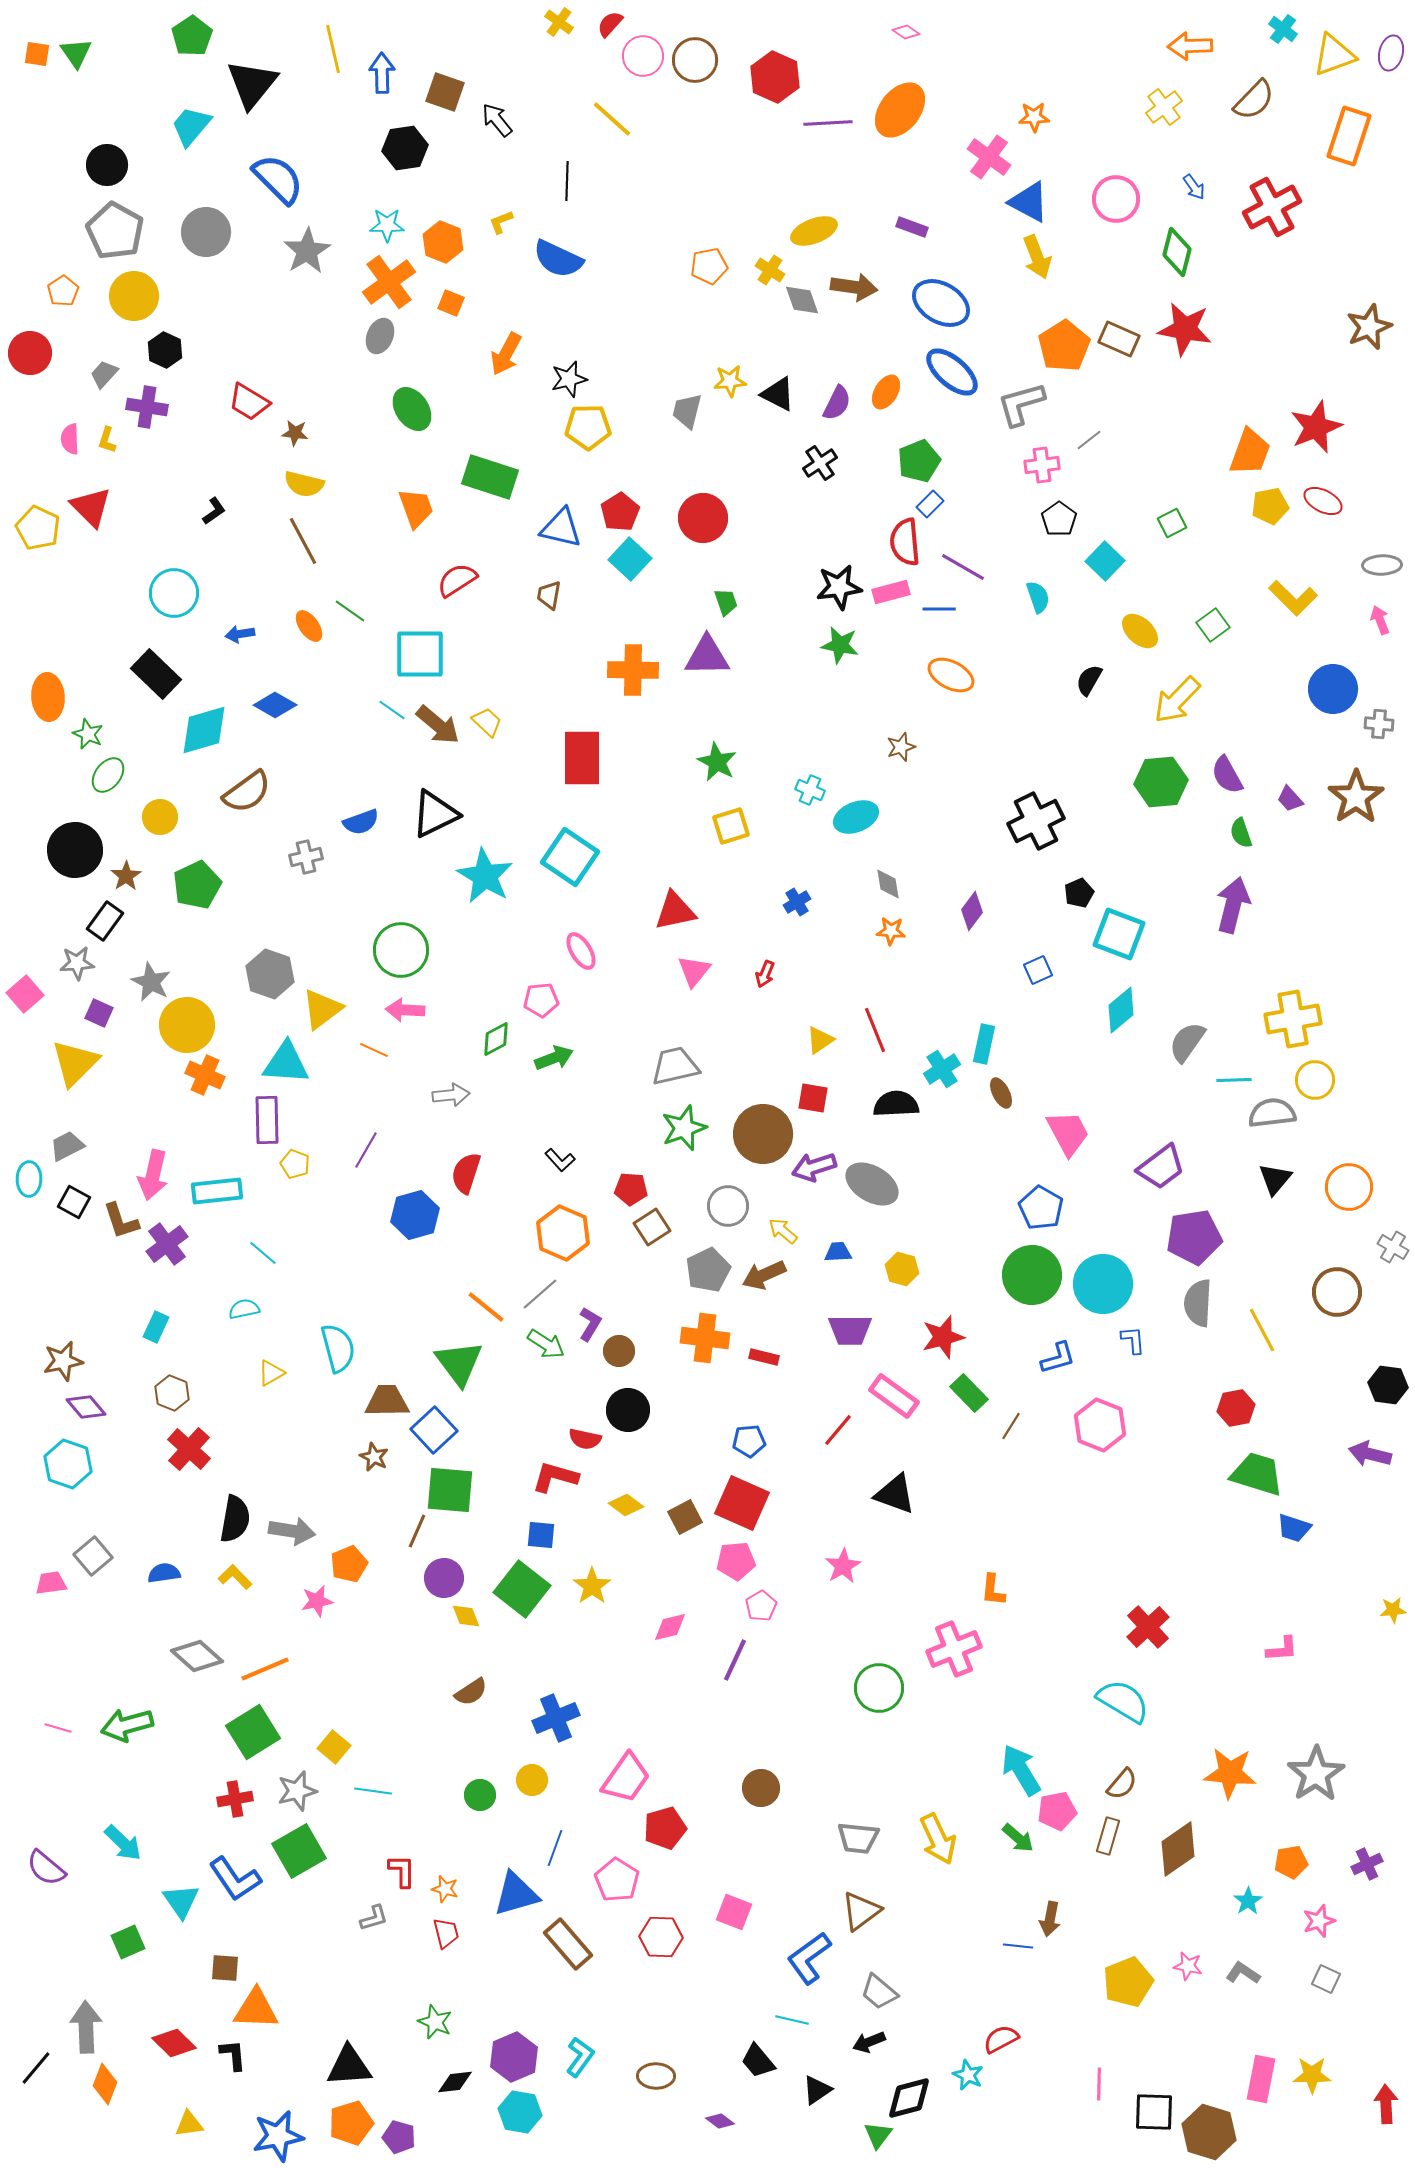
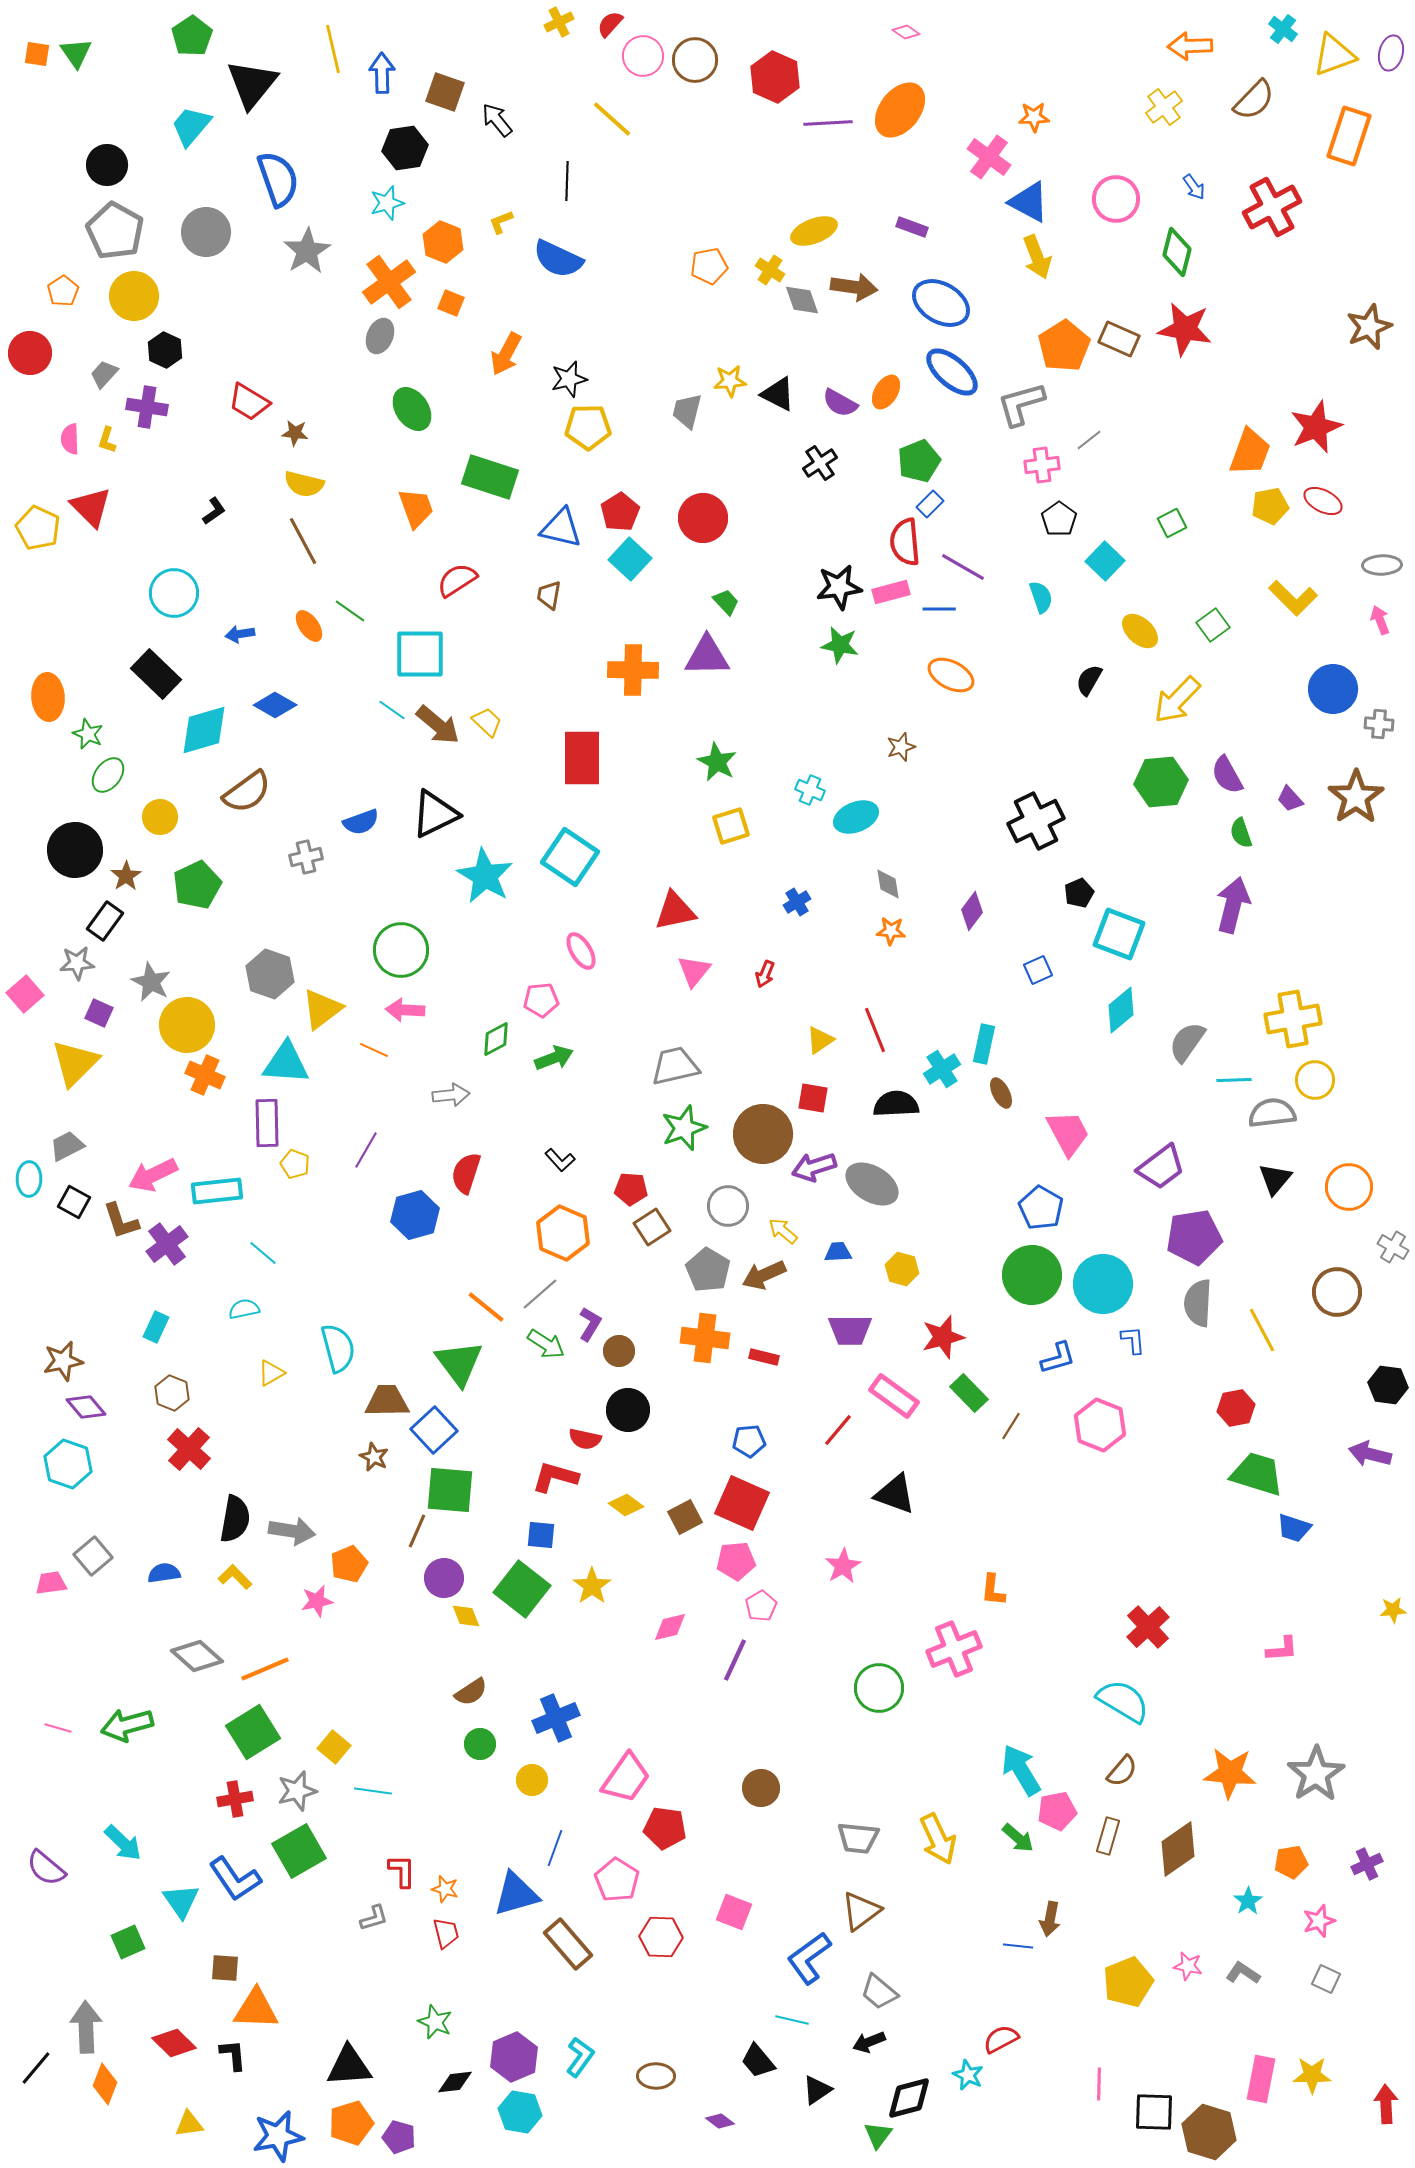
yellow cross at (559, 22): rotated 28 degrees clockwise
blue semicircle at (278, 179): rotated 26 degrees clockwise
cyan star at (387, 225): moved 22 px up; rotated 16 degrees counterclockwise
purple semicircle at (837, 403): moved 3 px right; rotated 93 degrees clockwise
cyan semicircle at (1038, 597): moved 3 px right
green trapezoid at (726, 602): rotated 24 degrees counterclockwise
purple rectangle at (267, 1120): moved 3 px down
pink arrow at (153, 1175): rotated 51 degrees clockwise
gray pentagon at (708, 1270): rotated 15 degrees counterclockwise
brown semicircle at (1122, 1784): moved 13 px up
green circle at (480, 1795): moved 51 px up
red pentagon at (665, 1828): rotated 24 degrees clockwise
